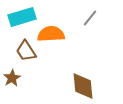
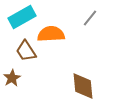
cyan rectangle: rotated 12 degrees counterclockwise
